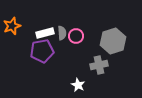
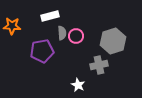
orange star: rotated 24 degrees clockwise
white rectangle: moved 5 px right, 17 px up
